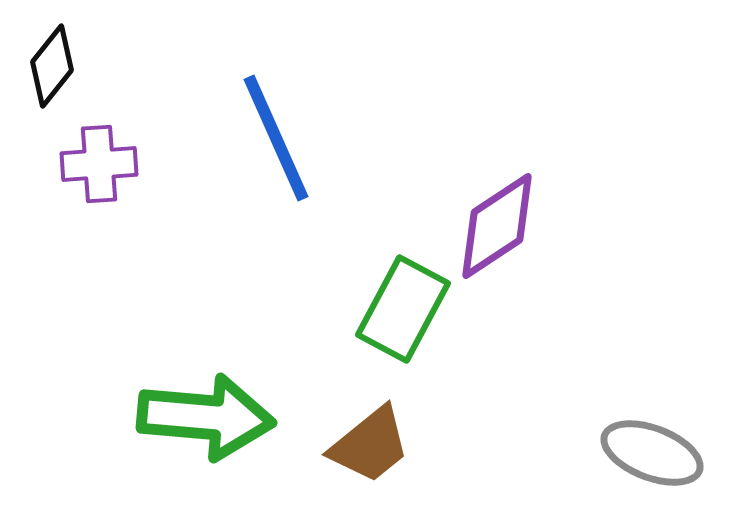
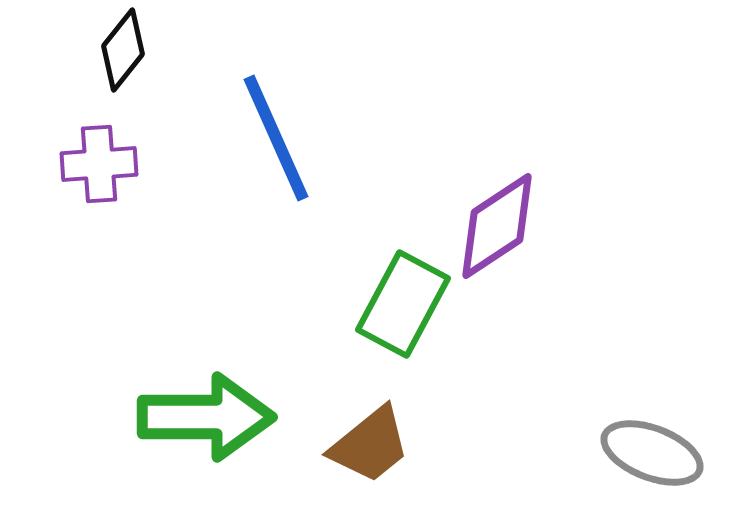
black diamond: moved 71 px right, 16 px up
green rectangle: moved 5 px up
green arrow: rotated 5 degrees counterclockwise
